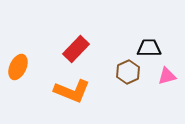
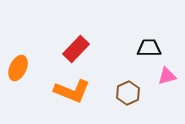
orange ellipse: moved 1 px down
brown hexagon: moved 21 px down
